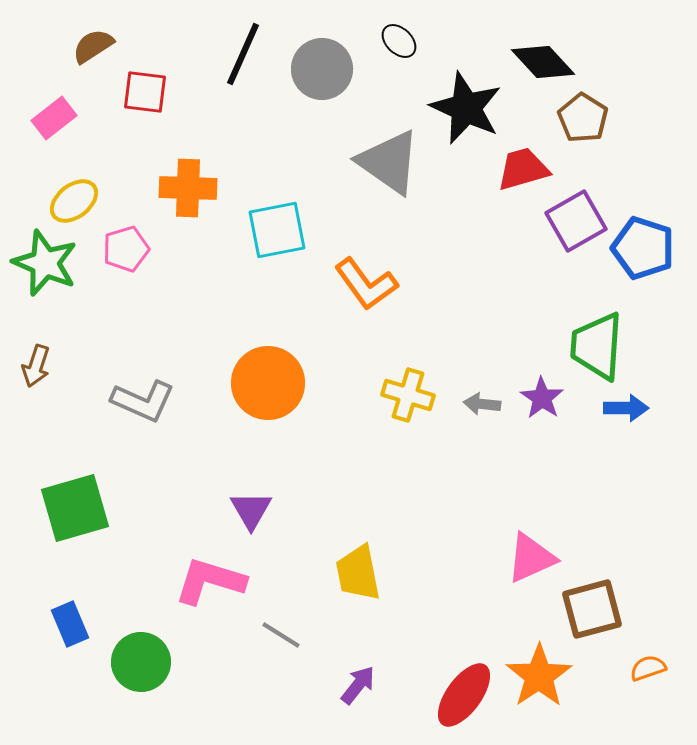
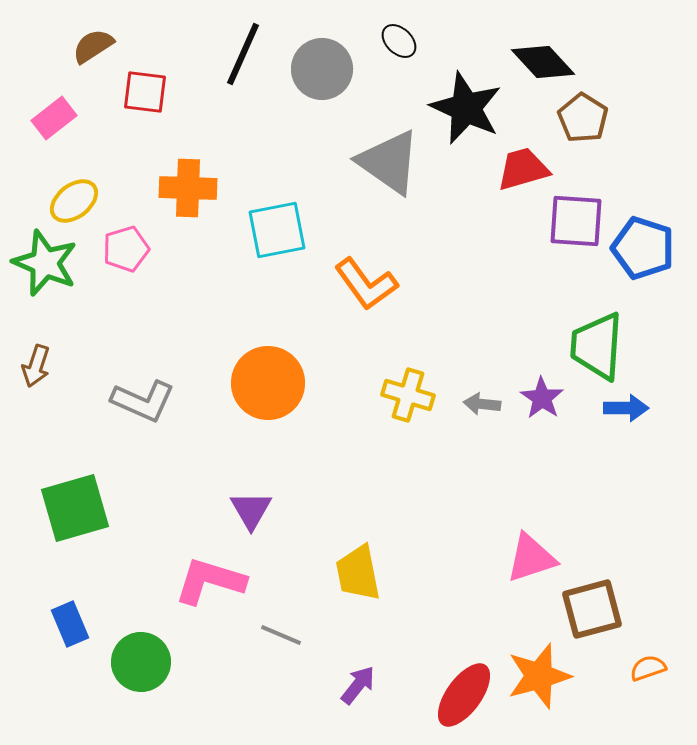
purple square: rotated 34 degrees clockwise
pink triangle: rotated 6 degrees clockwise
gray line: rotated 9 degrees counterclockwise
orange star: rotated 18 degrees clockwise
